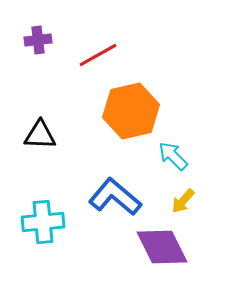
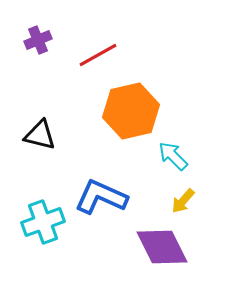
purple cross: rotated 16 degrees counterclockwise
black triangle: rotated 12 degrees clockwise
blue L-shape: moved 14 px left; rotated 16 degrees counterclockwise
cyan cross: rotated 15 degrees counterclockwise
